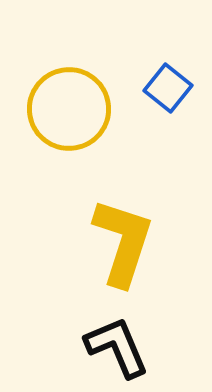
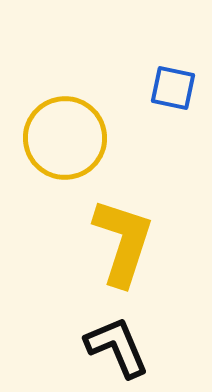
blue square: moved 5 px right; rotated 27 degrees counterclockwise
yellow circle: moved 4 px left, 29 px down
